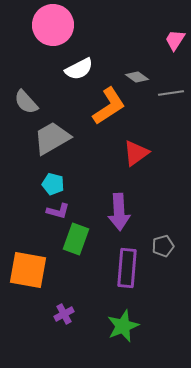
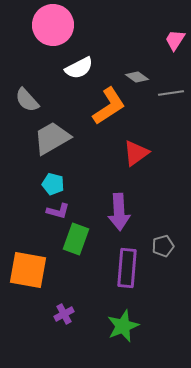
white semicircle: moved 1 px up
gray semicircle: moved 1 px right, 2 px up
